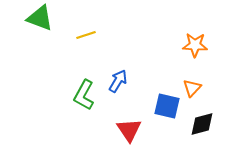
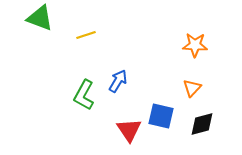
blue square: moved 6 px left, 10 px down
